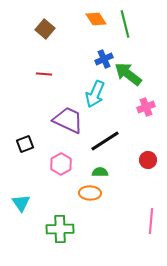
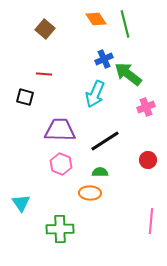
purple trapezoid: moved 8 px left, 10 px down; rotated 24 degrees counterclockwise
black square: moved 47 px up; rotated 36 degrees clockwise
pink hexagon: rotated 10 degrees counterclockwise
